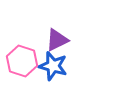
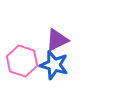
blue star: moved 1 px right, 1 px up
